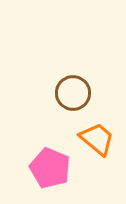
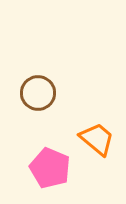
brown circle: moved 35 px left
